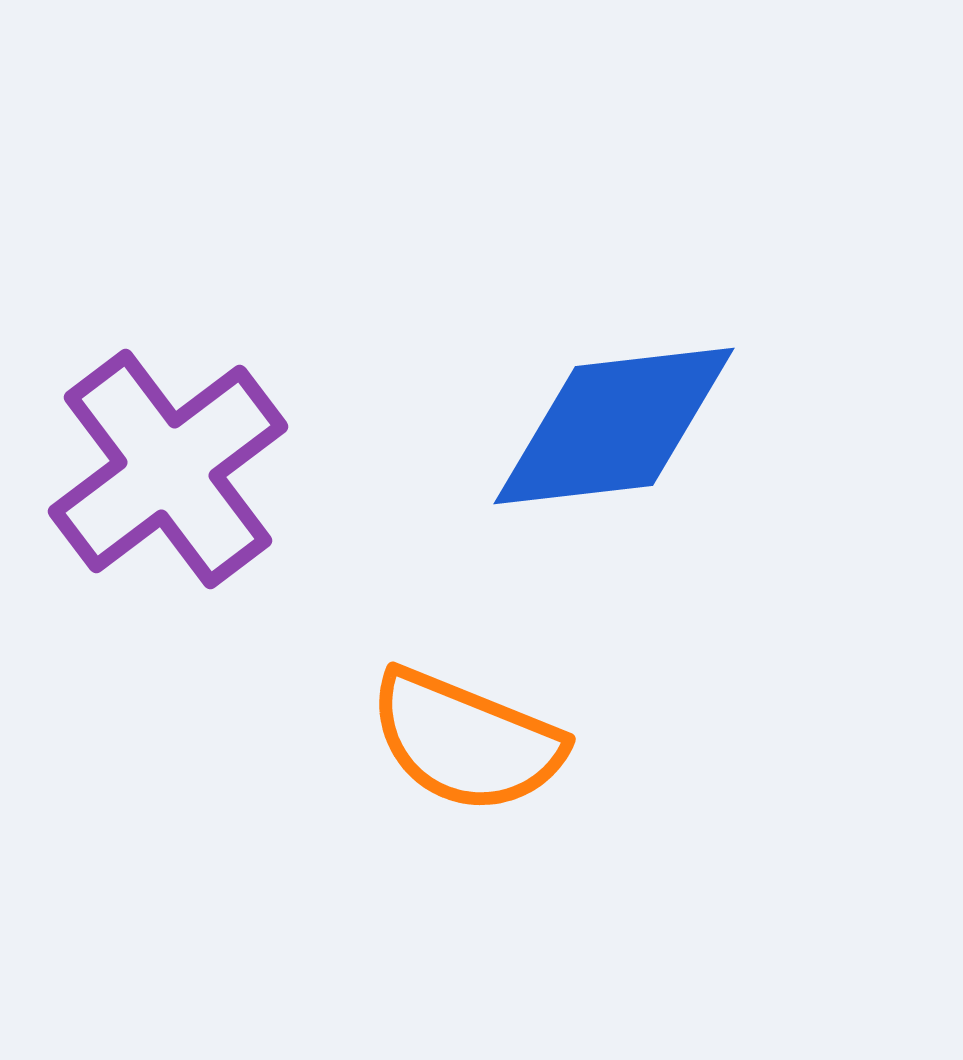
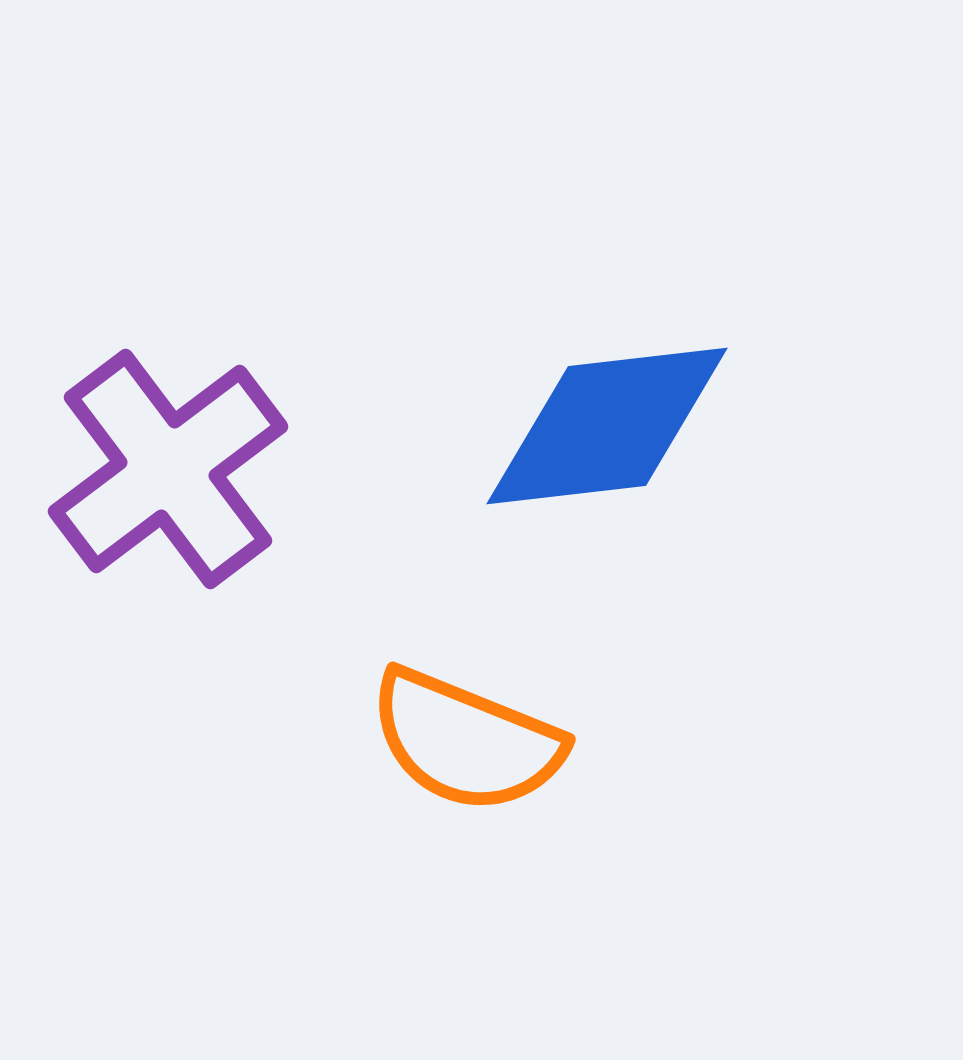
blue diamond: moved 7 px left
